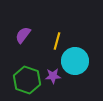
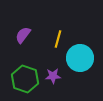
yellow line: moved 1 px right, 2 px up
cyan circle: moved 5 px right, 3 px up
green hexagon: moved 2 px left, 1 px up
